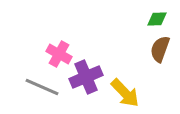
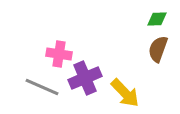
brown semicircle: moved 2 px left
pink cross: rotated 20 degrees counterclockwise
purple cross: moved 1 px left, 1 px down
